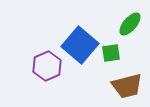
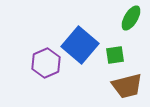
green ellipse: moved 1 px right, 6 px up; rotated 10 degrees counterclockwise
green square: moved 4 px right, 2 px down
purple hexagon: moved 1 px left, 3 px up
